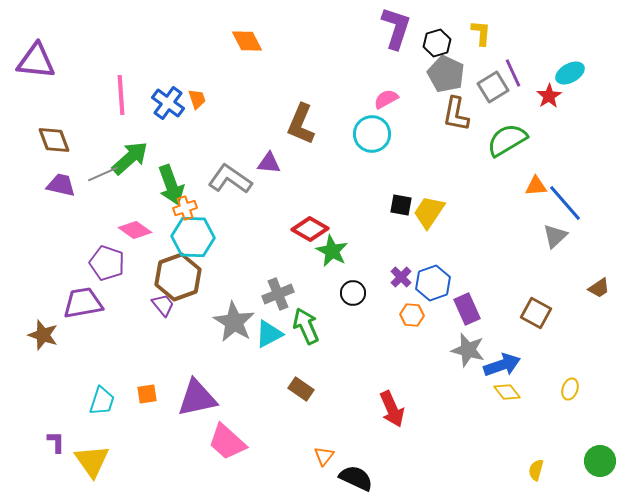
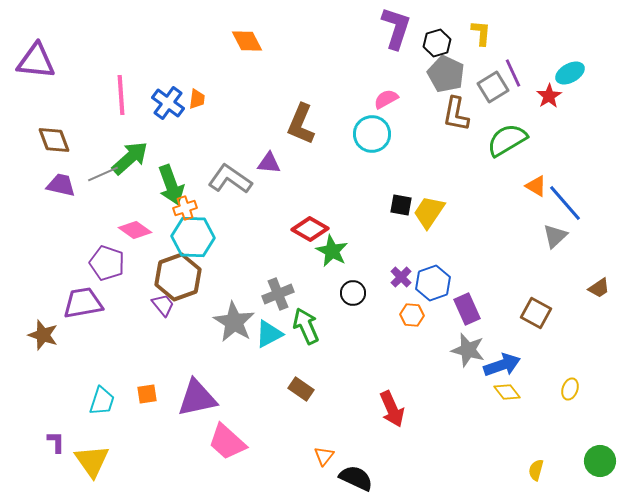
orange trapezoid at (197, 99): rotated 25 degrees clockwise
orange triangle at (536, 186): rotated 35 degrees clockwise
